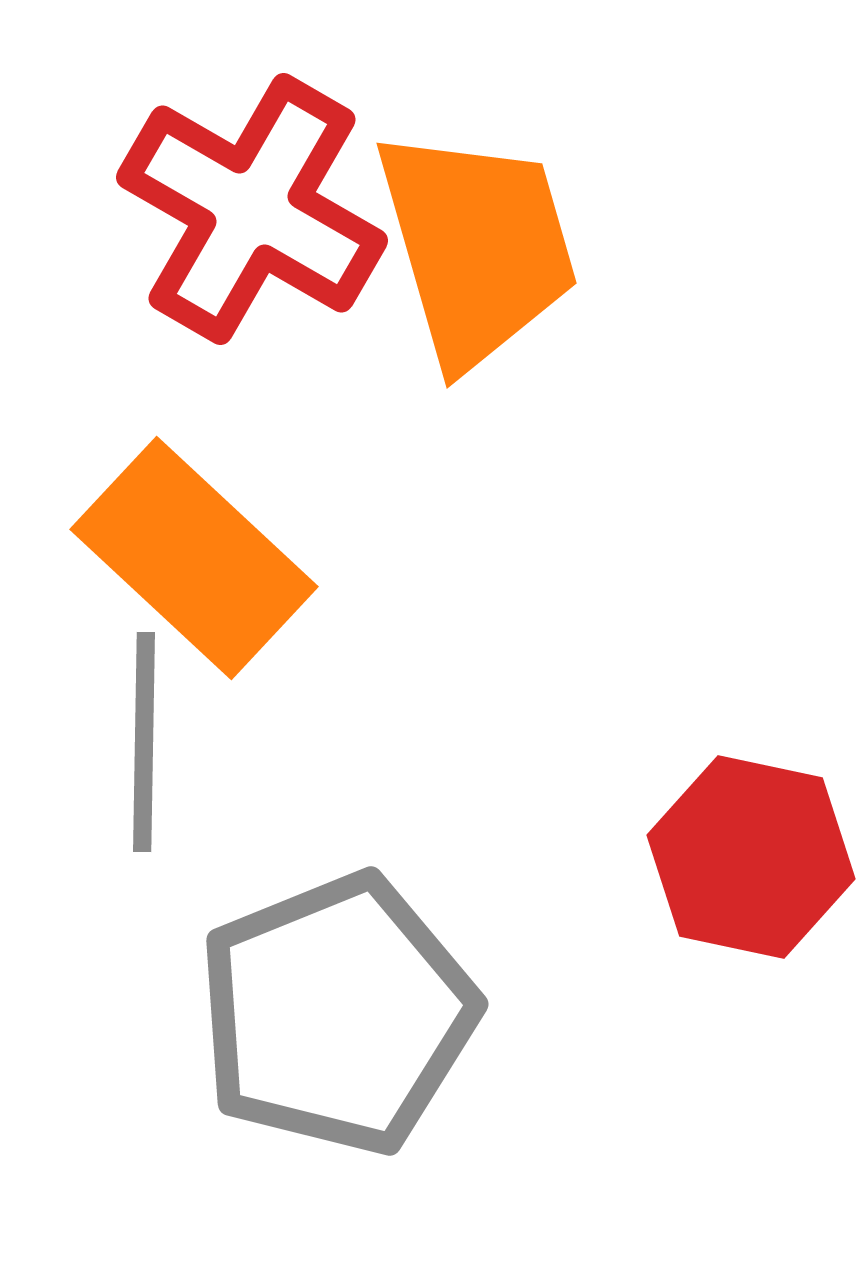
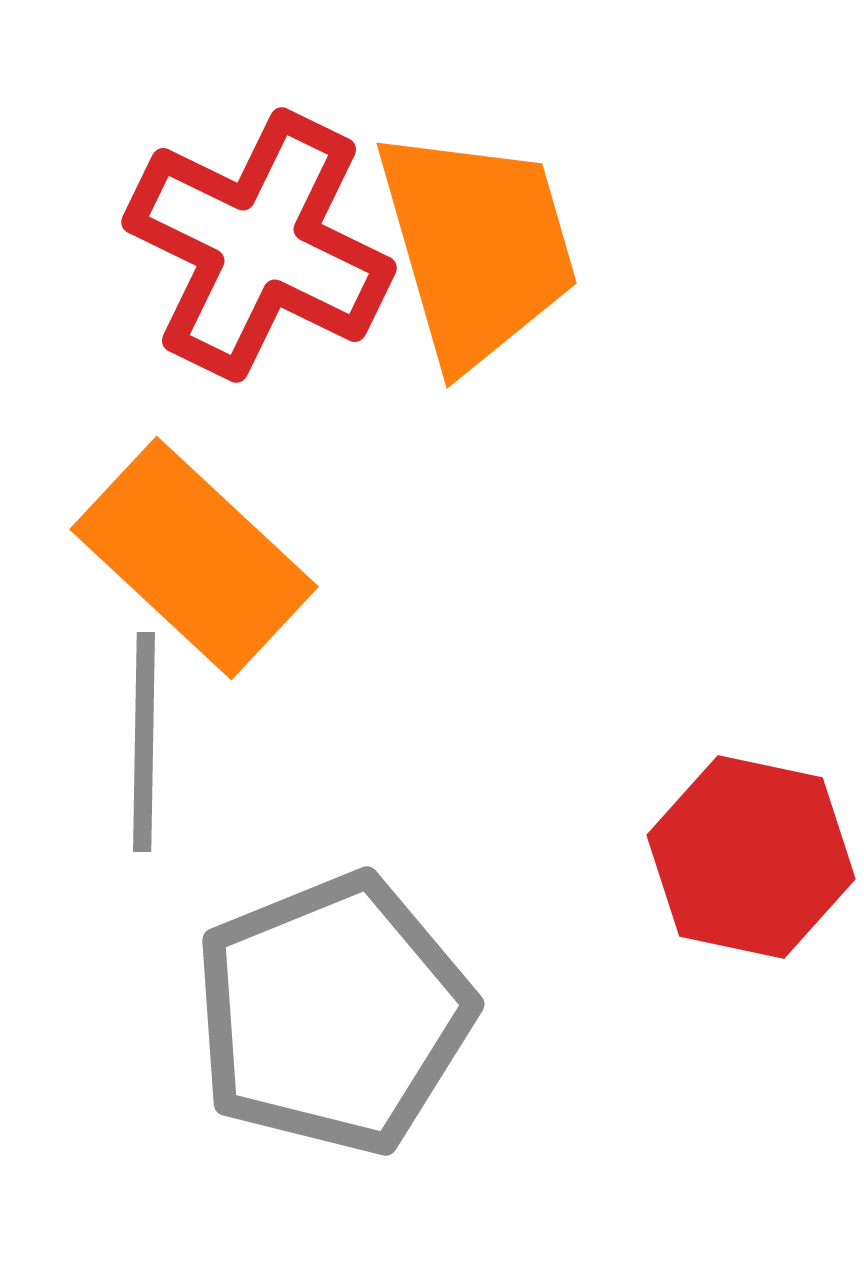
red cross: moved 7 px right, 36 px down; rotated 4 degrees counterclockwise
gray pentagon: moved 4 px left
